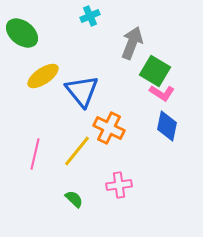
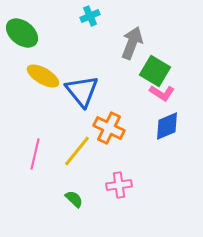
yellow ellipse: rotated 64 degrees clockwise
blue diamond: rotated 56 degrees clockwise
